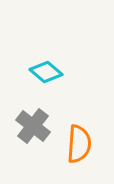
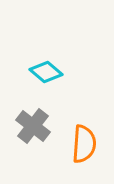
orange semicircle: moved 5 px right
